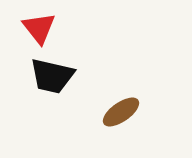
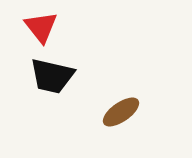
red triangle: moved 2 px right, 1 px up
